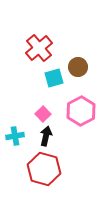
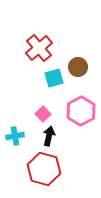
black arrow: moved 3 px right
